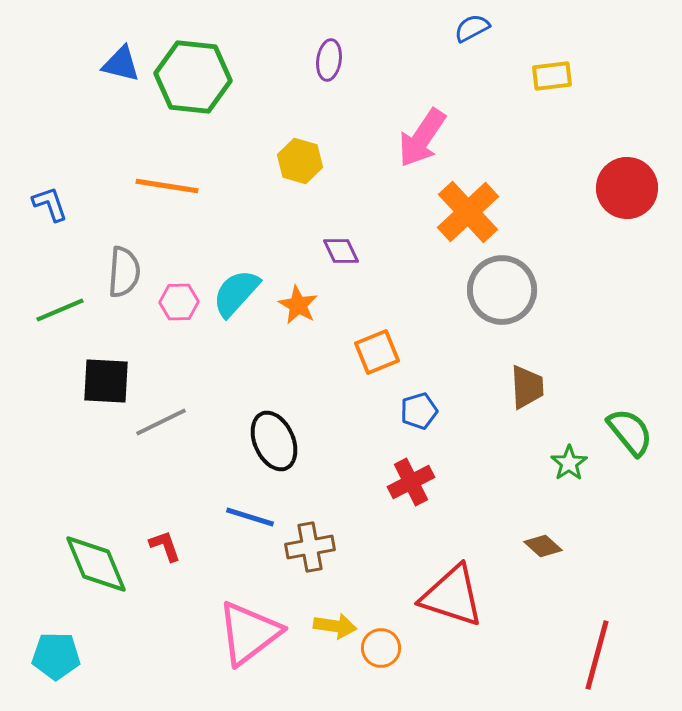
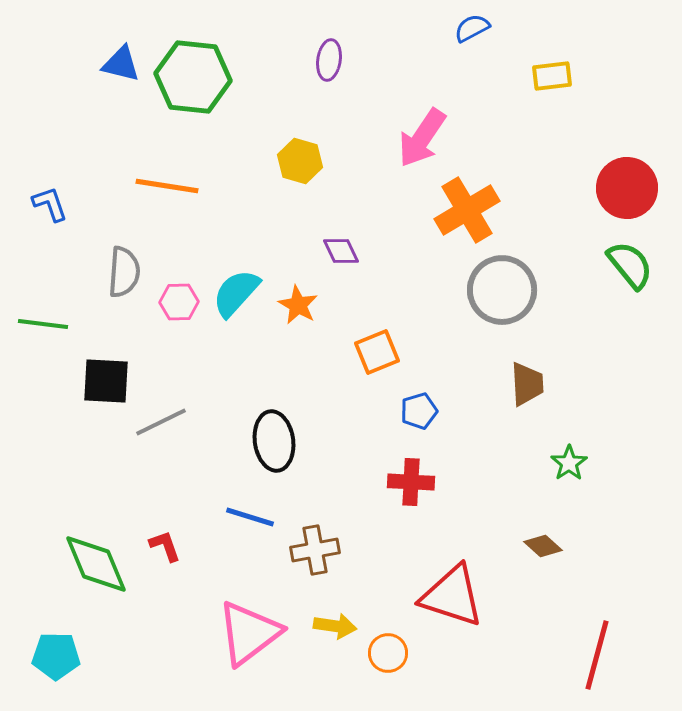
orange cross: moved 1 px left, 2 px up; rotated 12 degrees clockwise
green line: moved 17 px left, 14 px down; rotated 30 degrees clockwise
brown trapezoid: moved 3 px up
green semicircle: moved 167 px up
black ellipse: rotated 16 degrees clockwise
red cross: rotated 30 degrees clockwise
brown cross: moved 5 px right, 3 px down
orange circle: moved 7 px right, 5 px down
